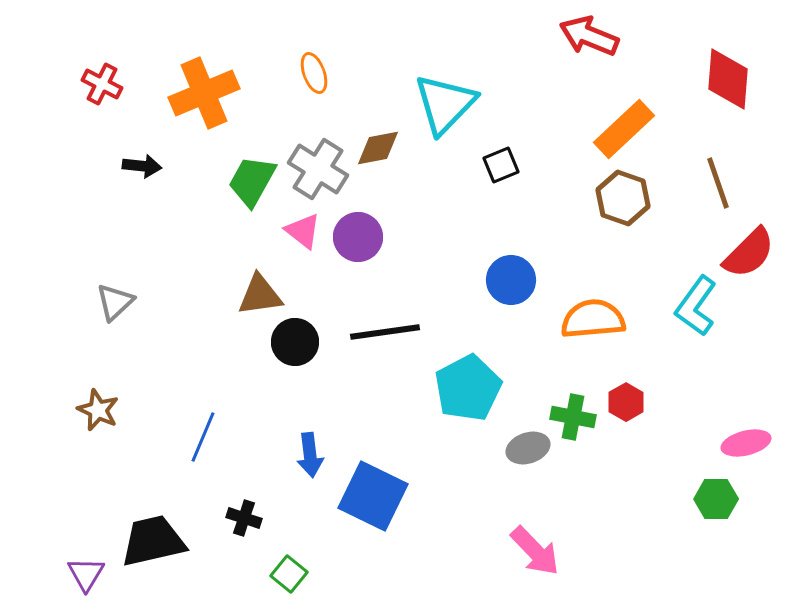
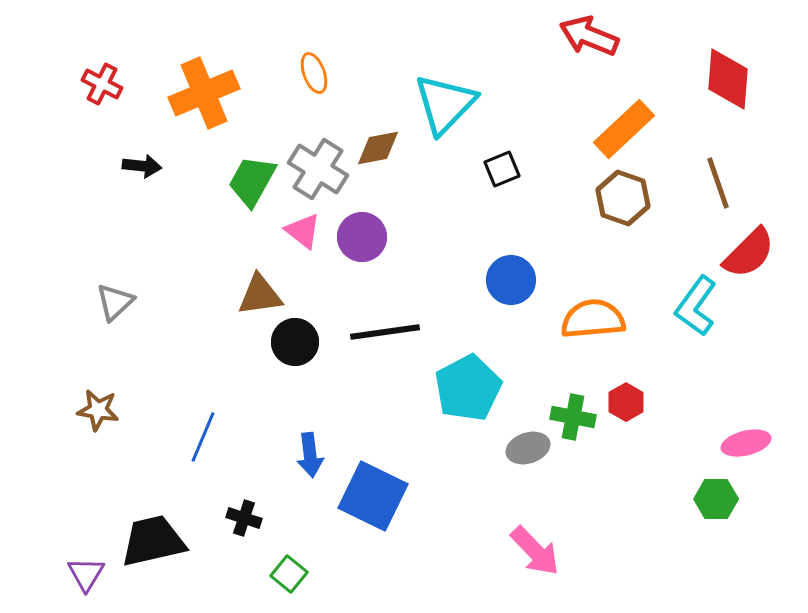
black square: moved 1 px right, 4 px down
purple circle: moved 4 px right
brown star: rotated 15 degrees counterclockwise
